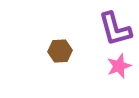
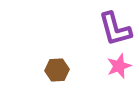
brown hexagon: moved 3 px left, 19 px down
